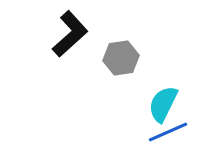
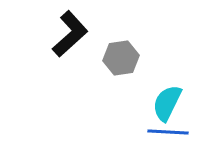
cyan semicircle: moved 4 px right, 1 px up
blue line: rotated 27 degrees clockwise
